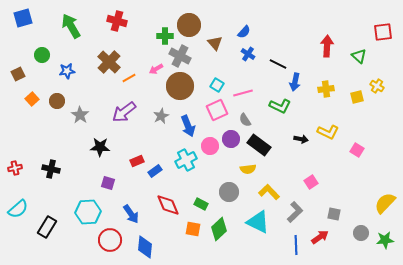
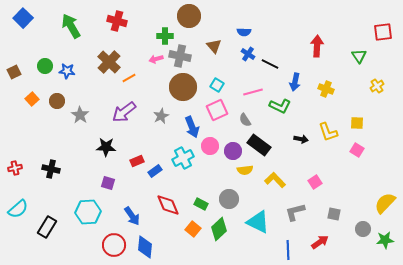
blue square at (23, 18): rotated 30 degrees counterclockwise
brown circle at (189, 25): moved 9 px up
blue semicircle at (244, 32): rotated 48 degrees clockwise
brown triangle at (215, 43): moved 1 px left, 3 px down
red arrow at (327, 46): moved 10 px left
green circle at (42, 55): moved 3 px right, 11 px down
gray cross at (180, 56): rotated 15 degrees counterclockwise
green triangle at (359, 56): rotated 14 degrees clockwise
black line at (278, 64): moved 8 px left
pink arrow at (156, 69): moved 10 px up; rotated 16 degrees clockwise
blue star at (67, 71): rotated 14 degrees clockwise
brown square at (18, 74): moved 4 px left, 2 px up
brown circle at (180, 86): moved 3 px right, 1 px down
yellow cross at (377, 86): rotated 24 degrees clockwise
yellow cross at (326, 89): rotated 28 degrees clockwise
pink line at (243, 93): moved 10 px right, 1 px up
yellow square at (357, 97): moved 26 px down; rotated 16 degrees clockwise
blue arrow at (188, 126): moved 4 px right, 1 px down
yellow L-shape at (328, 132): rotated 45 degrees clockwise
purple circle at (231, 139): moved 2 px right, 12 px down
black star at (100, 147): moved 6 px right
cyan cross at (186, 160): moved 3 px left, 2 px up
yellow semicircle at (248, 169): moved 3 px left, 1 px down
pink square at (311, 182): moved 4 px right
gray circle at (229, 192): moved 7 px down
yellow L-shape at (269, 192): moved 6 px right, 12 px up
gray L-shape at (295, 212): rotated 150 degrees counterclockwise
blue arrow at (131, 214): moved 1 px right, 2 px down
orange square at (193, 229): rotated 28 degrees clockwise
gray circle at (361, 233): moved 2 px right, 4 px up
red arrow at (320, 237): moved 5 px down
red circle at (110, 240): moved 4 px right, 5 px down
blue line at (296, 245): moved 8 px left, 5 px down
